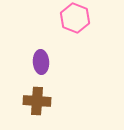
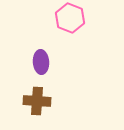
pink hexagon: moved 5 px left
